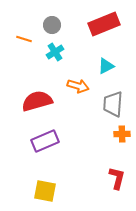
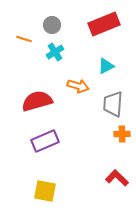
red L-shape: rotated 60 degrees counterclockwise
